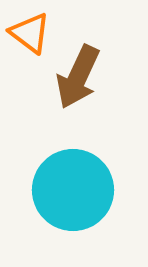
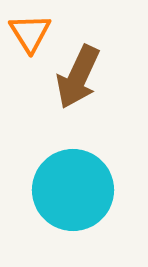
orange triangle: rotated 21 degrees clockwise
